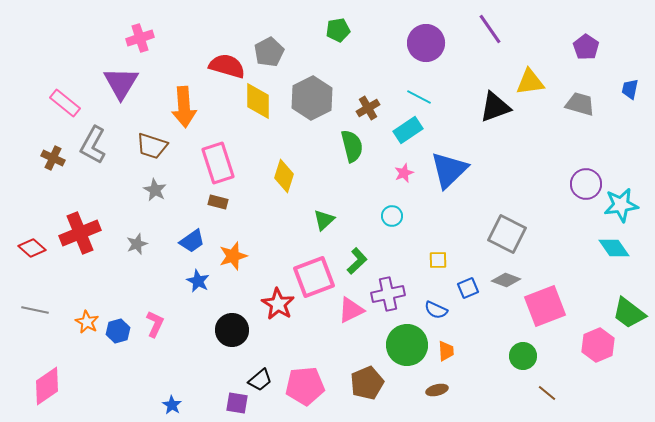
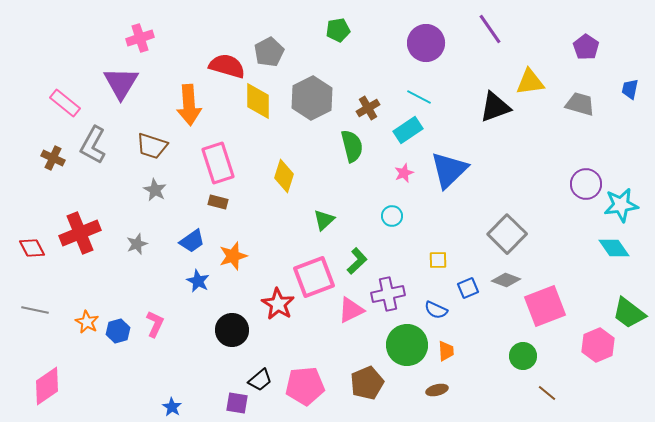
orange arrow at (184, 107): moved 5 px right, 2 px up
gray square at (507, 234): rotated 18 degrees clockwise
red diamond at (32, 248): rotated 20 degrees clockwise
blue star at (172, 405): moved 2 px down
